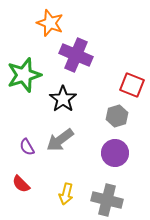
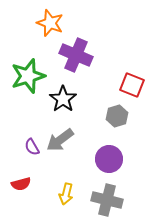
green star: moved 4 px right, 1 px down
purple semicircle: moved 5 px right
purple circle: moved 6 px left, 6 px down
red semicircle: rotated 60 degrees counterclockwise
